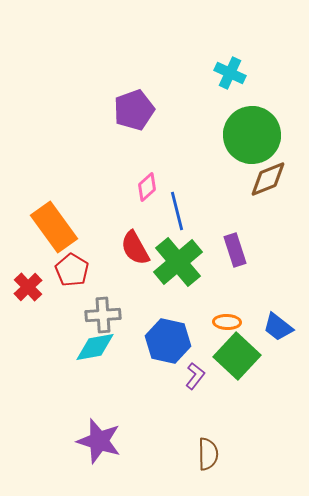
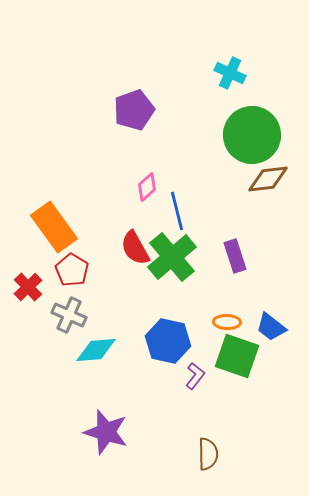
brown diamond: rotated 15 degrees clockwise
purple rectangle: moved 6 px down
green cross: moved 6 px left, 5 px up
gray cross: moved 34 px left; rotated 28 degrees clockwise
blue trapezoid: moved 7 px left
cyan diamond: moved 1 px right, 3 px down; rotated 6 degrees clockwise
green square: rotated 24 degrees counterclockwise
purple star: moved 7 px right, 9 px up
